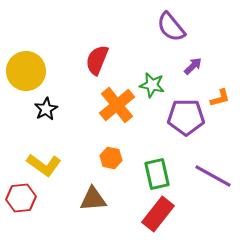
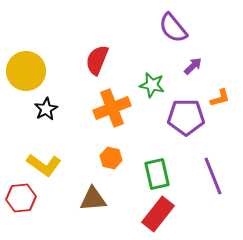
purple semicircle: moved 2 px right, 1 px down
orange cross: moved 5 px left, 3 px down; rotated 18 degrees clockwise
purple line: rotated 39 degrees clockwise
